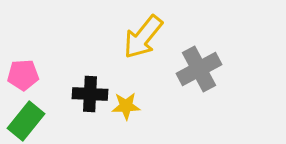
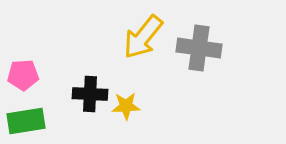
gray cross: moved 21 px up; rotated 36 degrees clockwise
green rectangle: rotated 42 degrees clockwise
